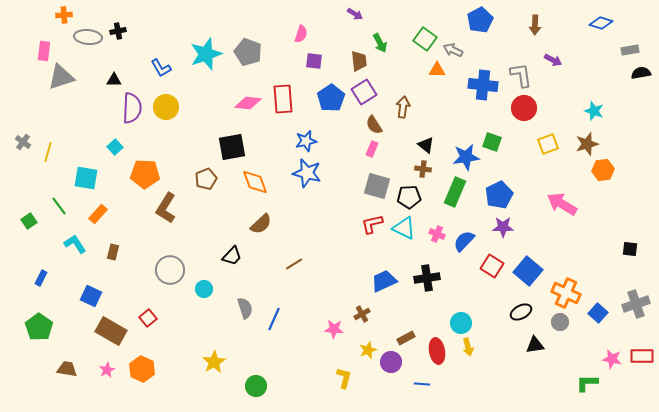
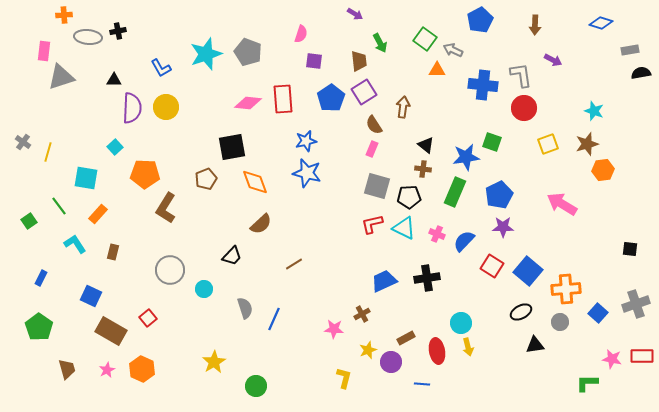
orange cross at (566, 293): moved 4 px up; rotated 28 degrees counterclockwise
brown trapezoid at (67, 369): rotated 65 degrees clockwise
